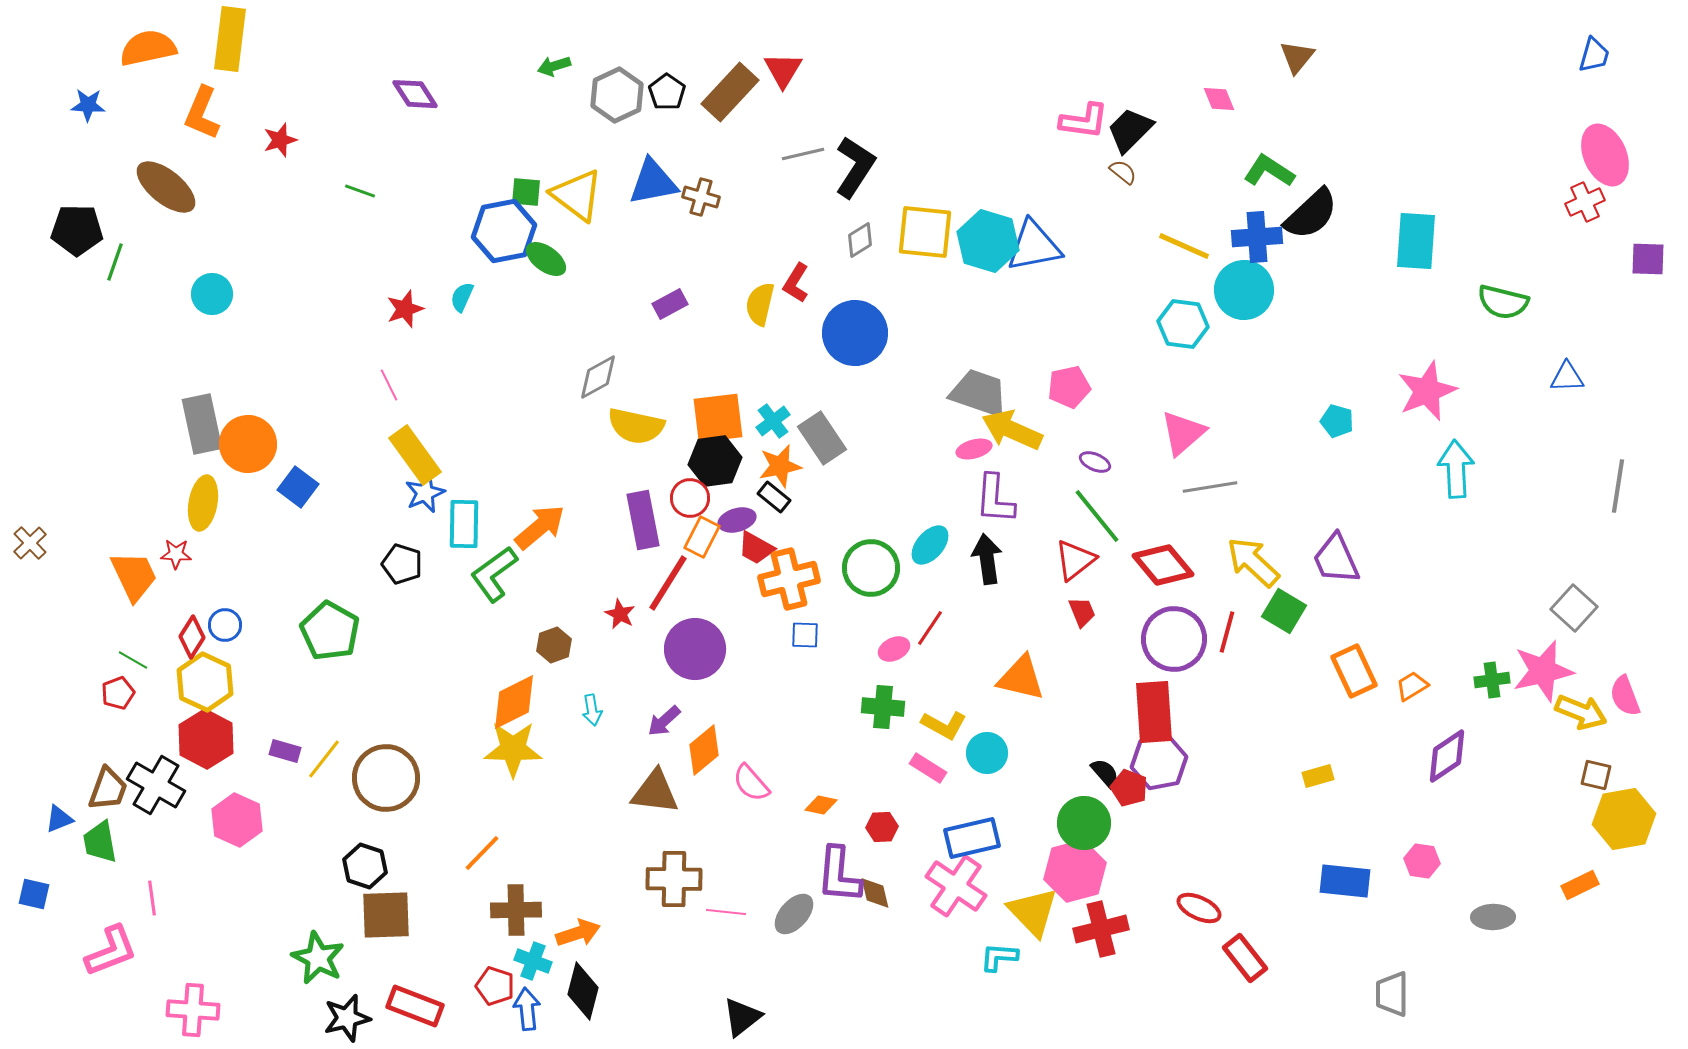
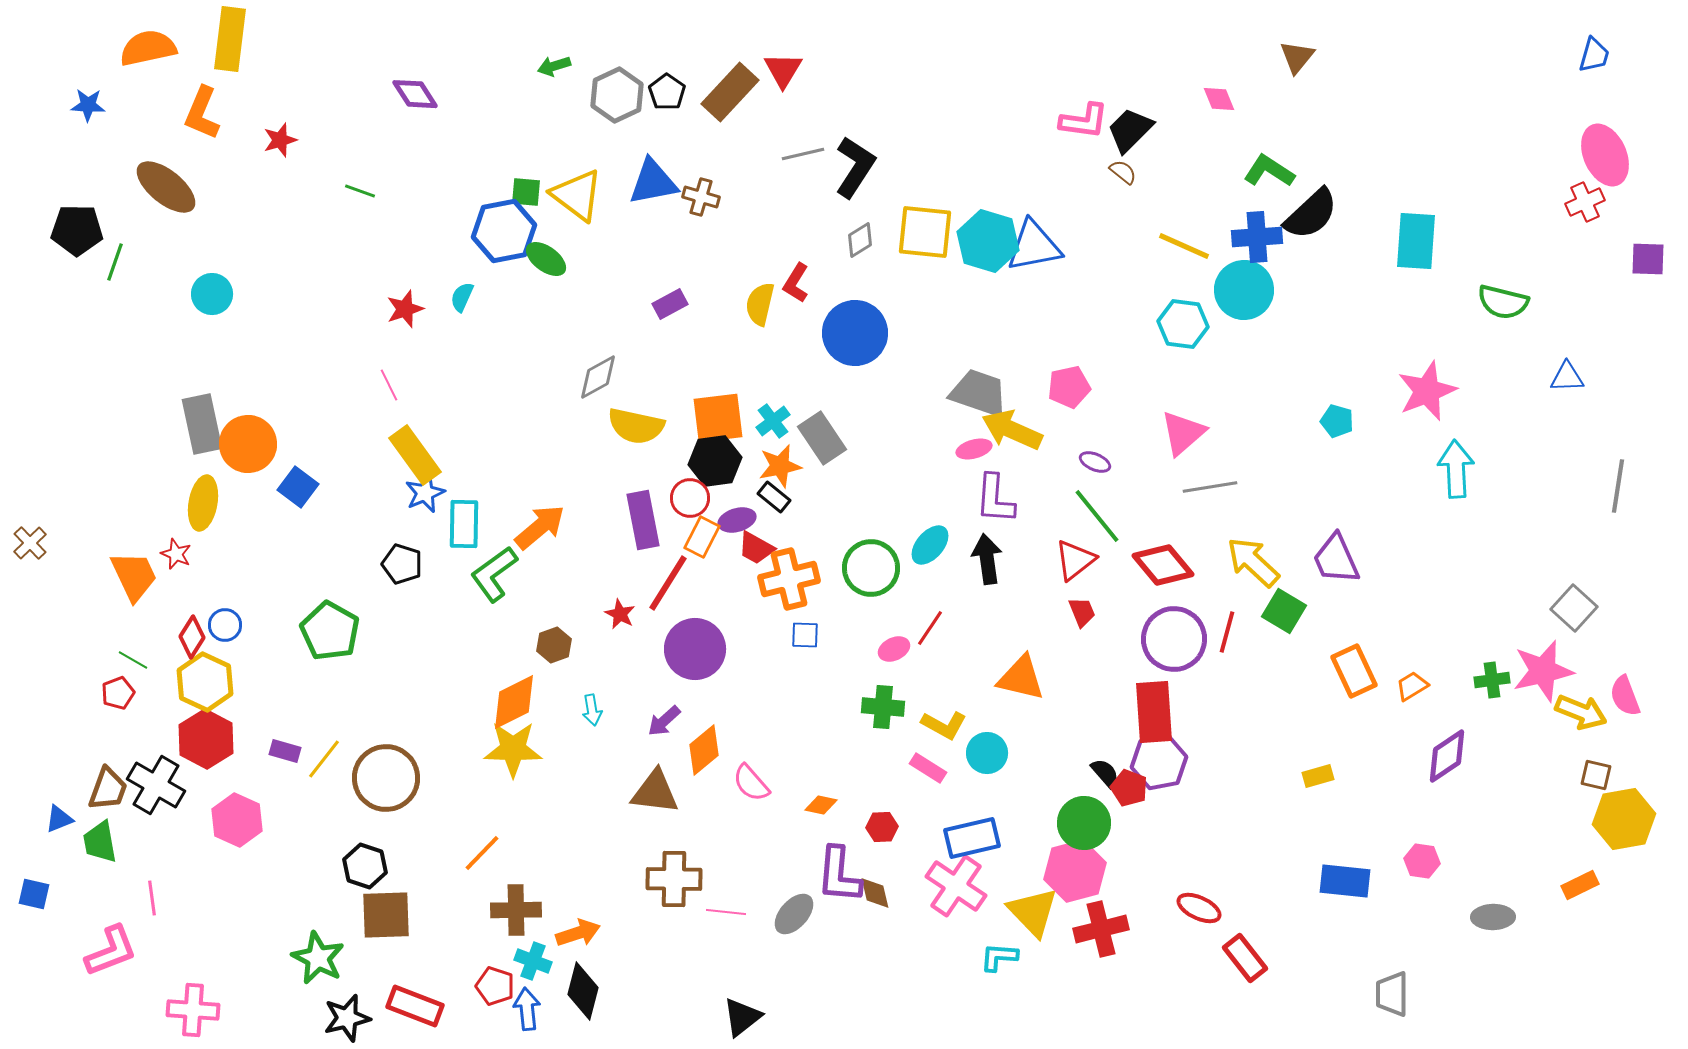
red star at (176, 554): rotated 20 degrees clockwise
